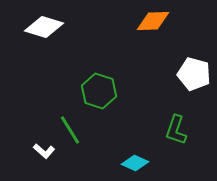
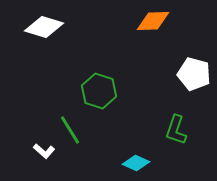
cyan diamond: moved 1 px right
